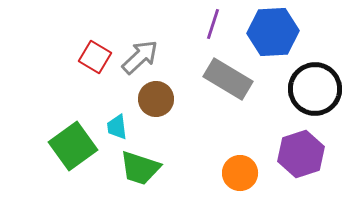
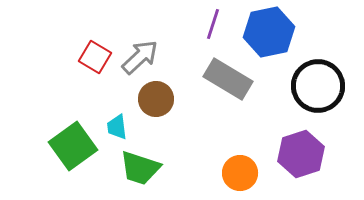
blue hexagon: moved 4 px left; rotated 9 degrees counterclockwise
black circle: moved 3 px right, 3 px up
